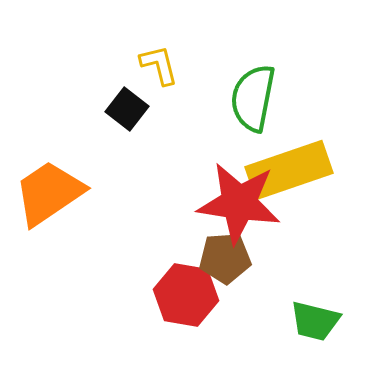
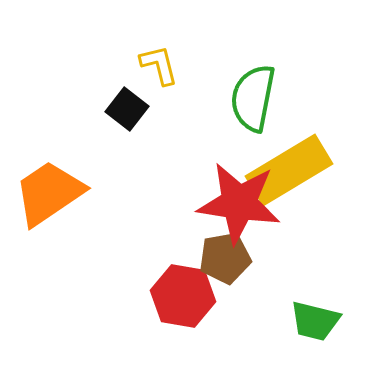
yellow rectangle: rotated 12 degrees counterclockwise
brown pentagon: rotated 6 degrees counterclockwise
red hexagon: moved 3 px left, 1 px down
